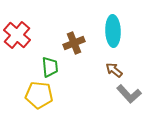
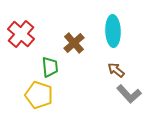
red cross: moved 4 px right, 1 px up
brown cross: rotated 20 degrees counterclockwise
brown arrow: moved 2 px right
yellow pentagon: rotated 12 degrees clockwise
